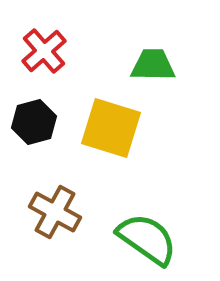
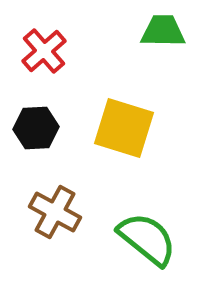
green trapezoid: moved 10 px right, 34 px up
black hexagon: moved 2 px right, 6 px down; rotated 12 degrees clockwise
yellow square: moved 13 px right
green semicircle: rotated 4 degrees clockwise
